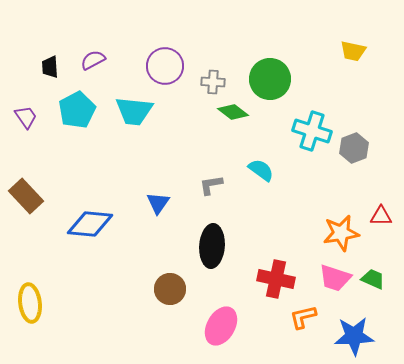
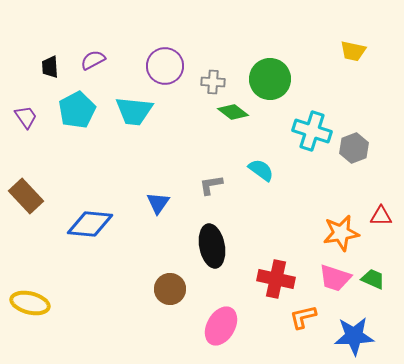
black ellipse: rotated 15 degrees counterclockwise
yellow ellipse: rotated 69 degrees counterclockwise
